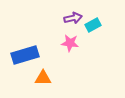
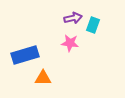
cyan rectangle: rotated 42 degrees counterclockwise
